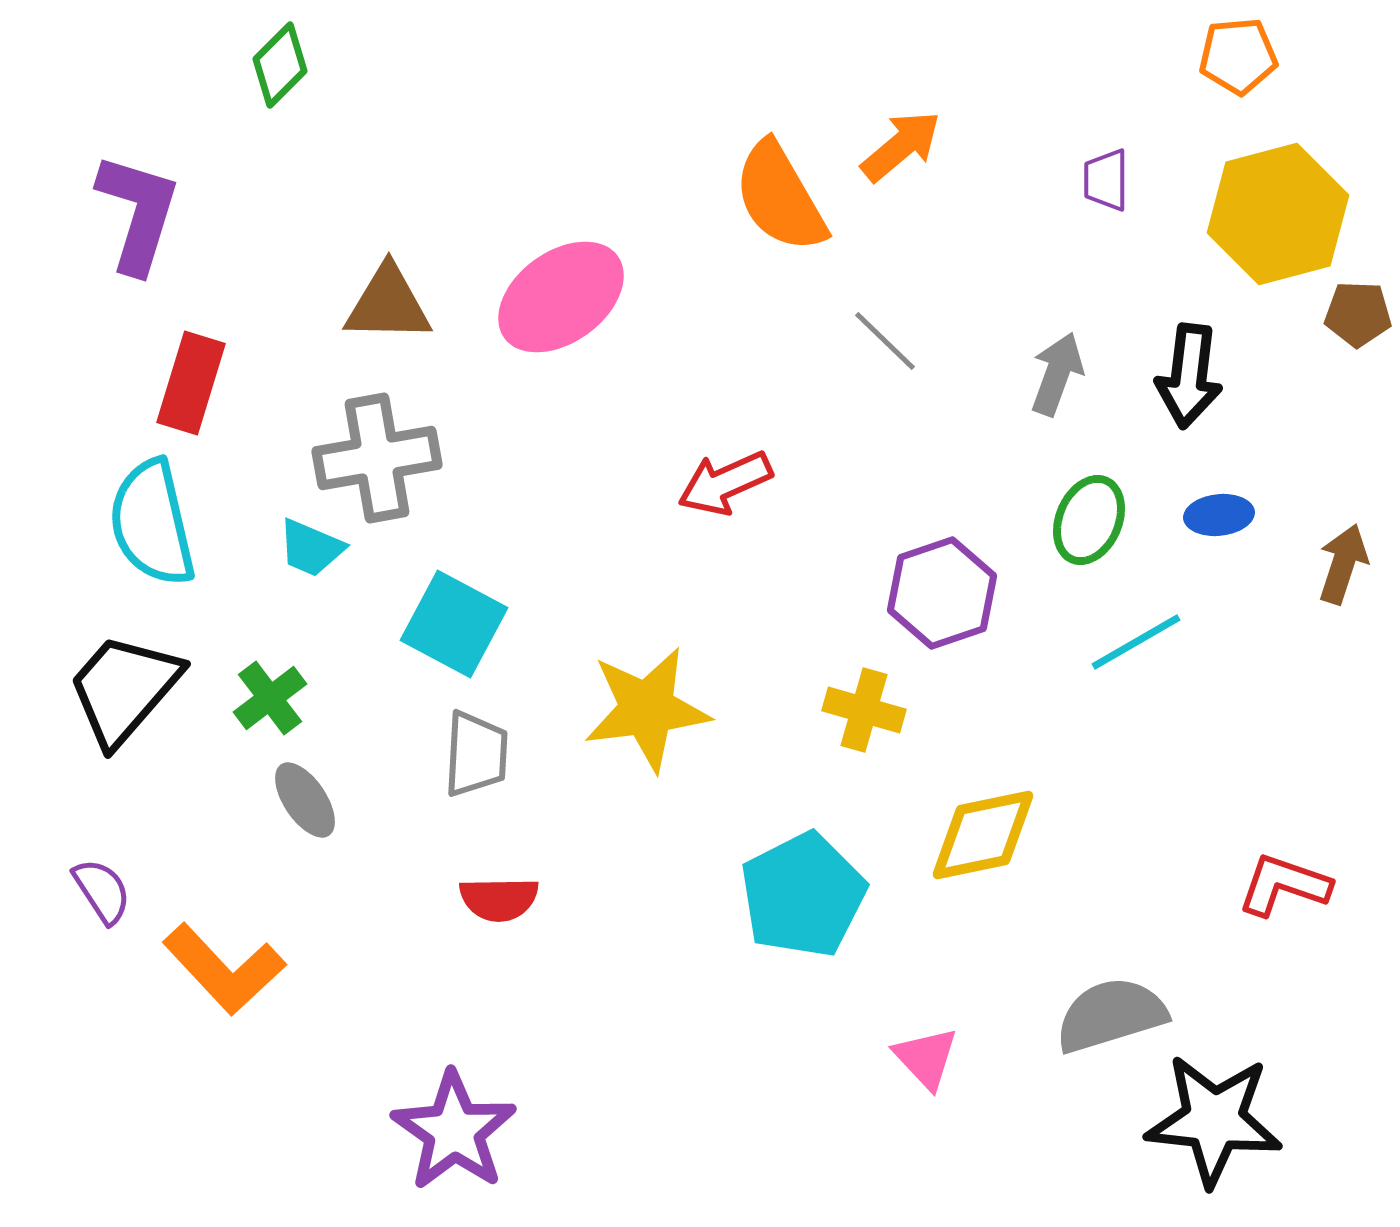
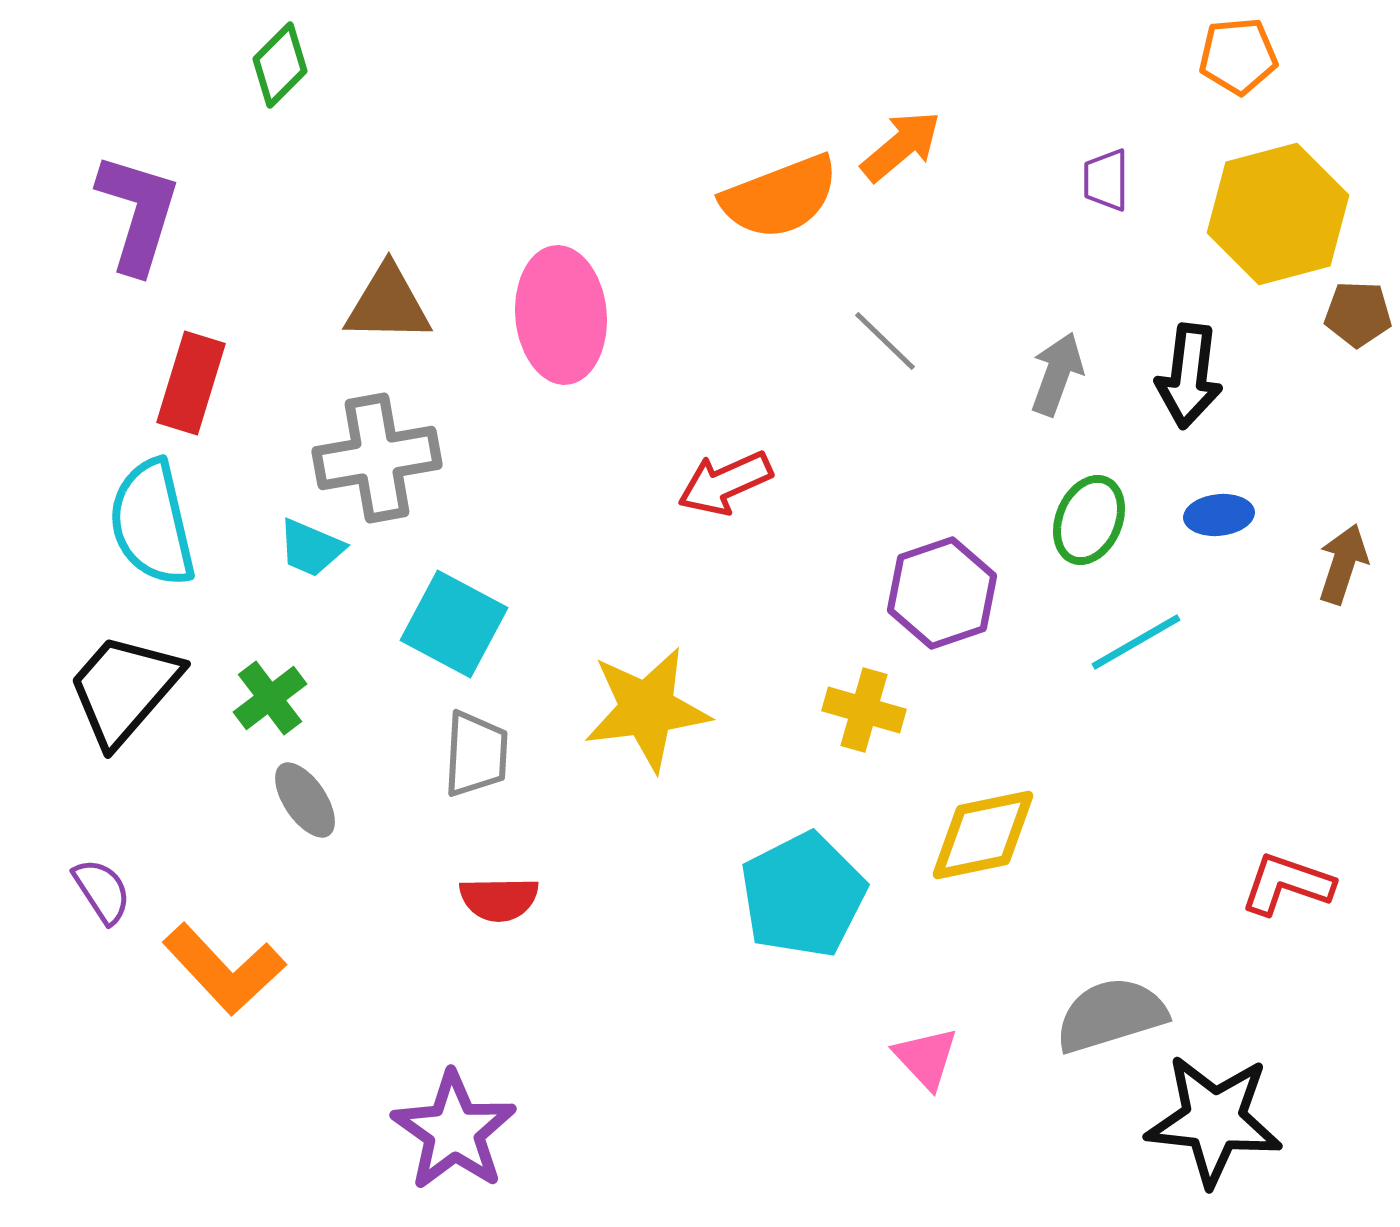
orange semicircle: rotated 81 degrees counterclockwise
pink ellipse: moved 18 px down; rotated 59 degrees counterclockwise
red L-shape: moved 3 px right, 1 px up
